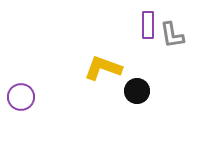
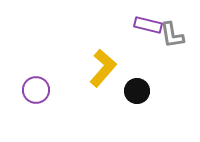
purple rectangle: rotated 76 degrees counterclockwise
yellow L-shape: rotated 111 degrees clockwise
purple circle: moved 15 px right, 7 px up
